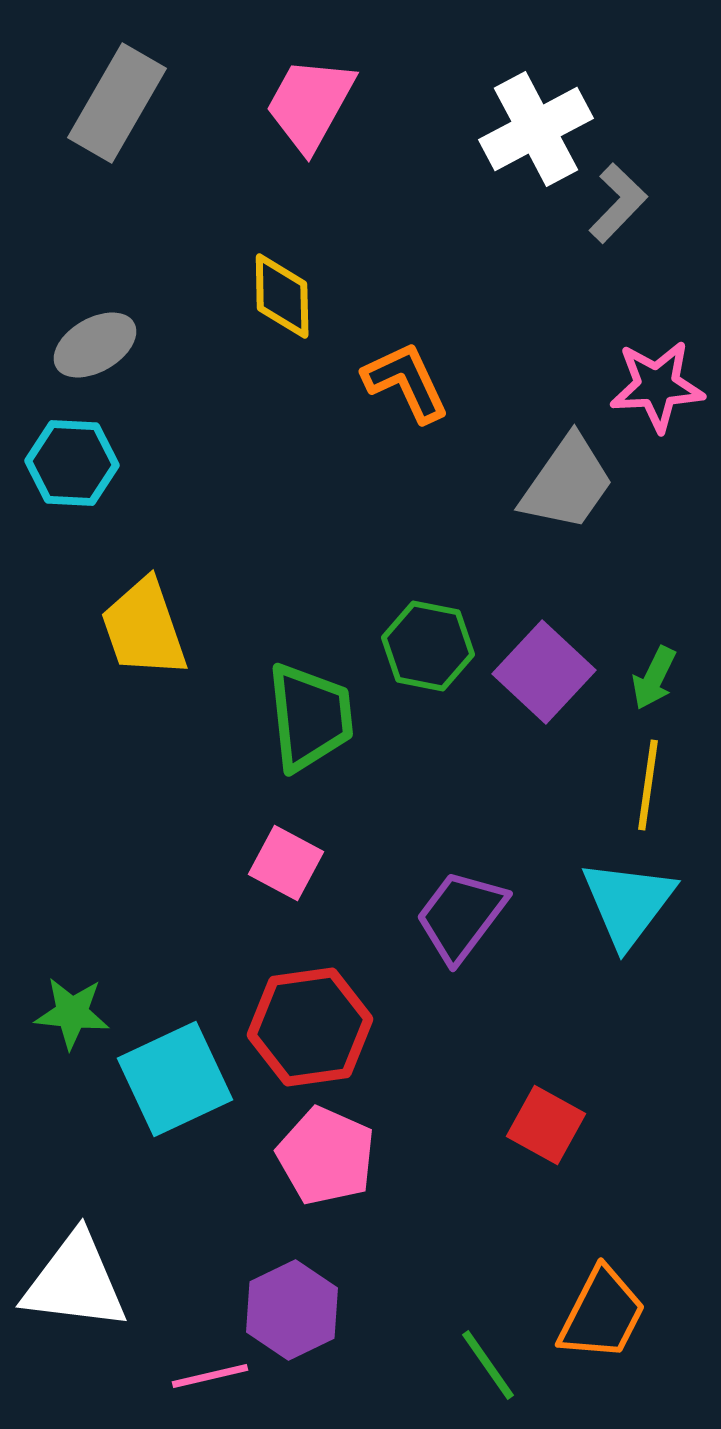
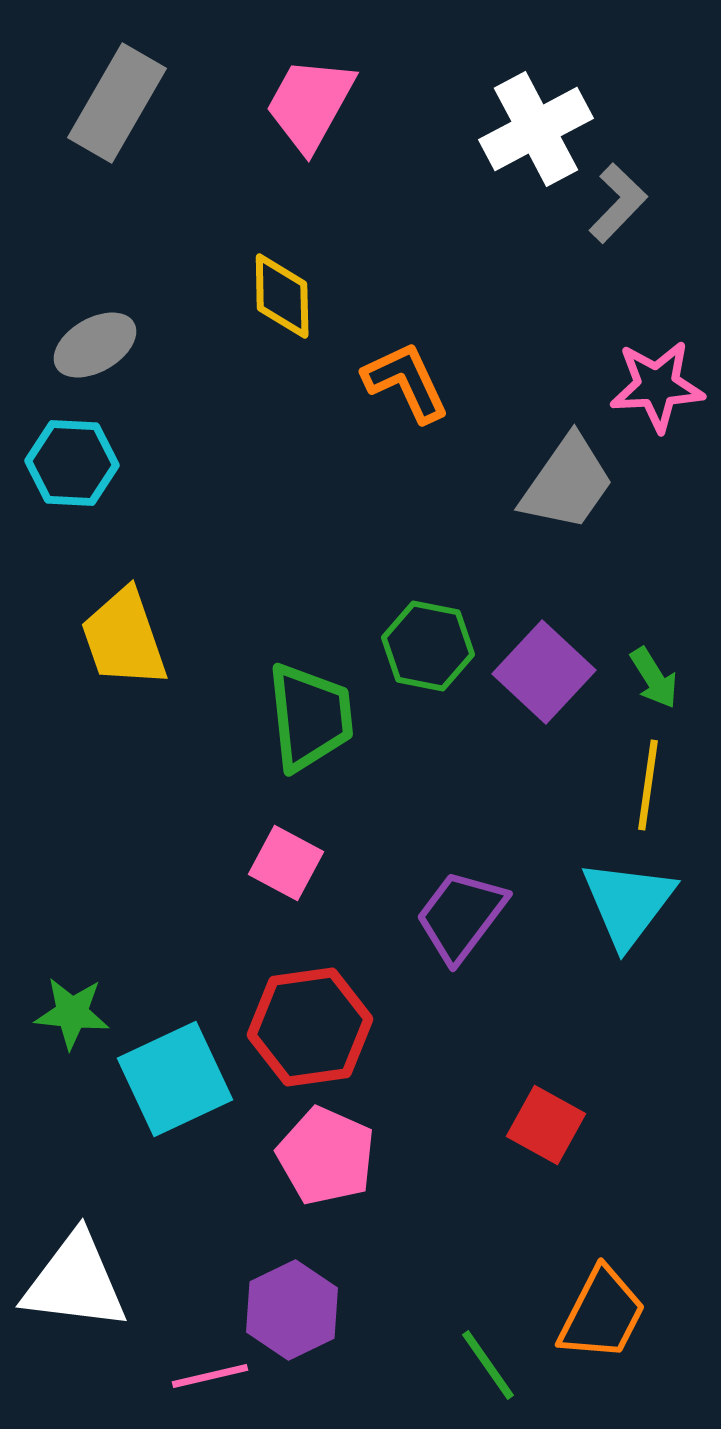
yellow trapezoid: moved 20 px left, 10 px down
green arrow: rotated 58 degrees counterclockwise
